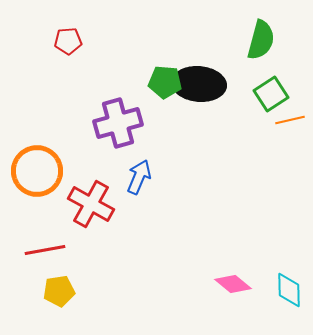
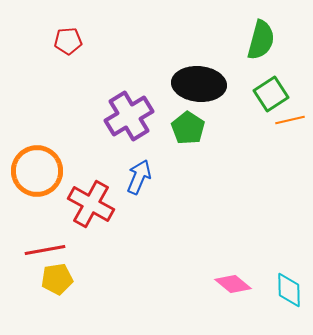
green pentagon: moved 23 px right, 46 px down; rotated 28 degrees clockwise
purple cross: moved 11 px right, 7 px up; rotated 15 degrees counterclockwise
yellow pentagon: moved 2 px left, 12 px up
